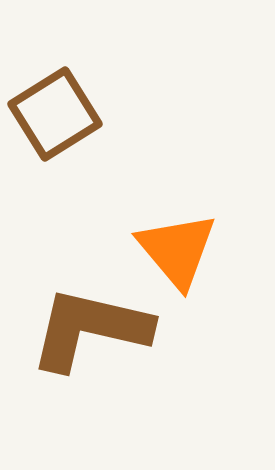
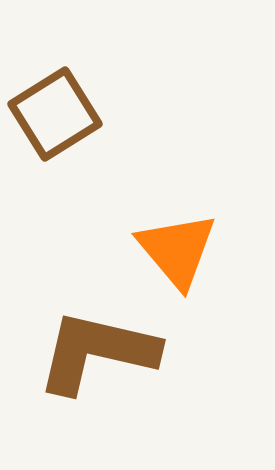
brown L-shape: moved 7 px right, 23 px down
